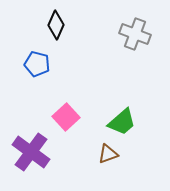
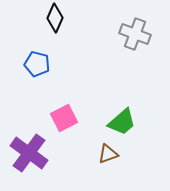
black diamond: moved 1 px left, 7 px up
pink square: moved 2 px left, 1 px down; rotated 16 degrees clockwise
purple cross: moved 2 px left, 1 px down
